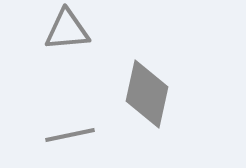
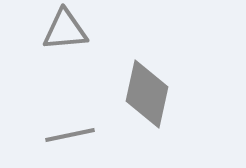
gray triangle: moved 2 px left
